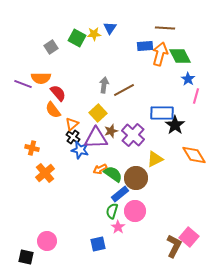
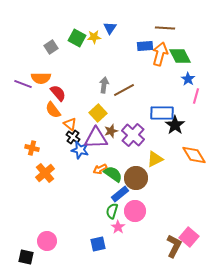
yellow star at (94, 34): moved 3 px down
orange triangle at (72, 124): moved 2 px left; rotated 40 degrees counterclockwise
